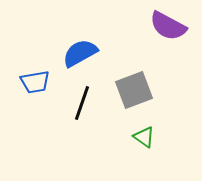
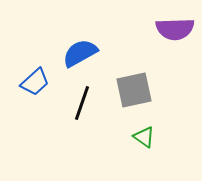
purple semicircle: moved 7 px right, 3 px down; rotated 30 degrees counterclockwise
blue trapezoid: rotated 32 degrees counterclockwise
gray square: rotated 9 degrees clockwise
